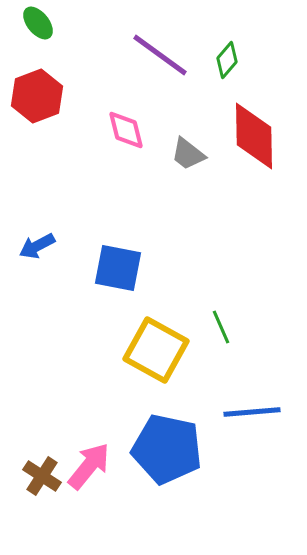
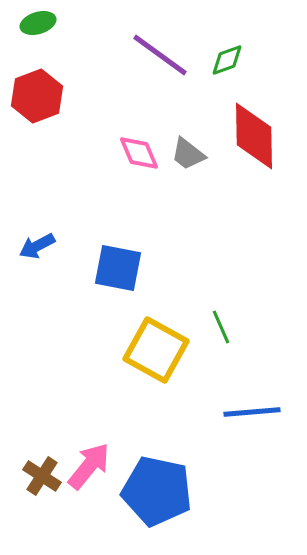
green ellipse: rotated 68 degrees counterclockwise
green diamond: rotated 30 degrees clockwise
pink diamond: moved 13 px right, 23 px down; rotated 9 degrees counterclockwise
blue pentagon: moved 10 px left, 42 px down
